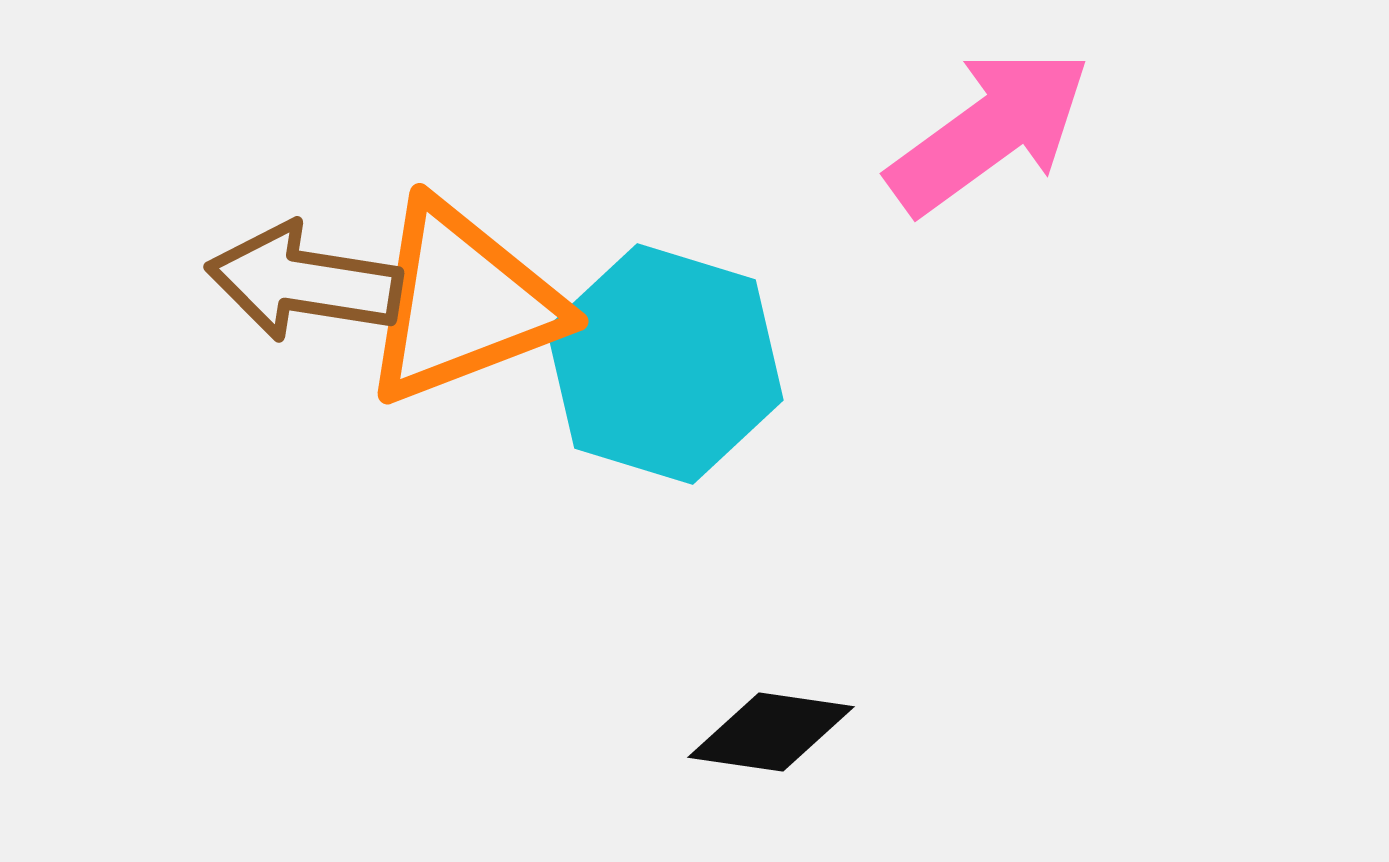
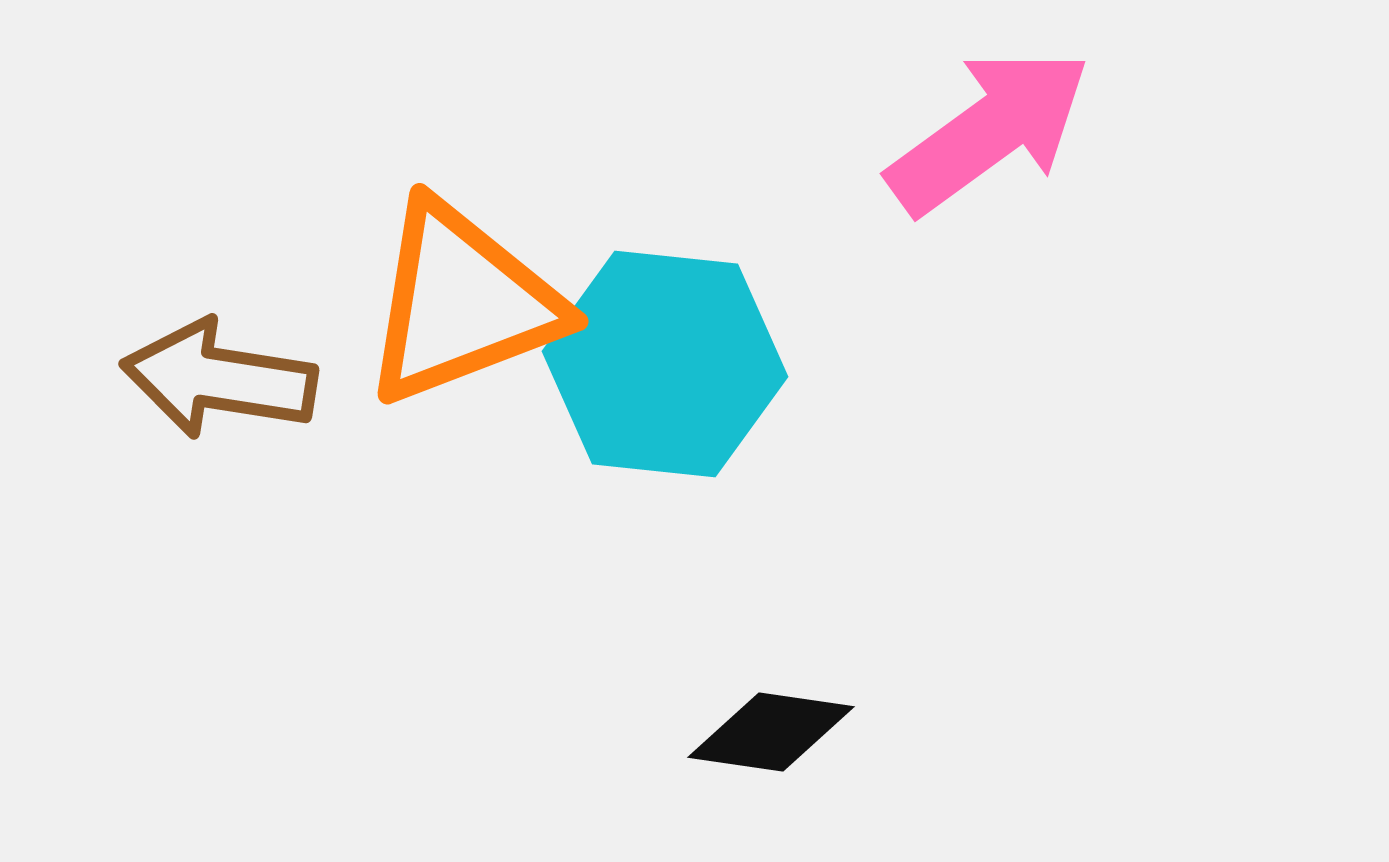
brown arrow: moved 85 px left, 97 px down
cyan hexagon: rotated 11 degrees counterclockwise
